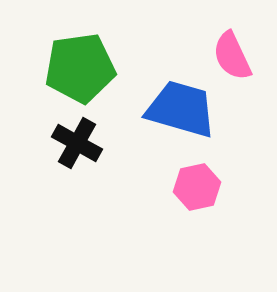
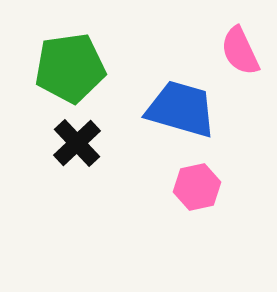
pink semicircle: moved 8 px right, 5 px up
green pentagon: moved 10 px left
black cross: rotated 18 degrees clockwise
